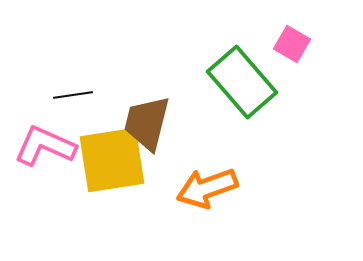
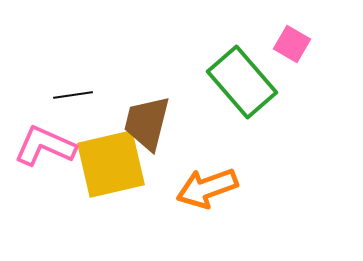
yellow square: moved 1 px left, 4 px down; rotated 4 degrees counterclockwise
